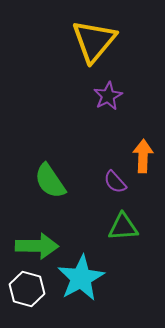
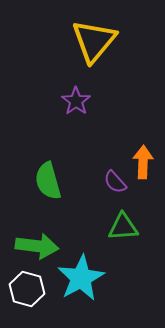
purple star: moved 32 px left, 5 px down; rotated 8 degrees counterclockwise
orange arrow: moved 6 px down
green semicircle: moved 2 px left; rotated 18 degrees clockwise
green arrow: rotated 6 degrees clockwise
